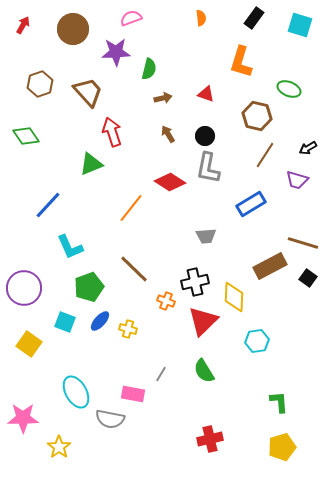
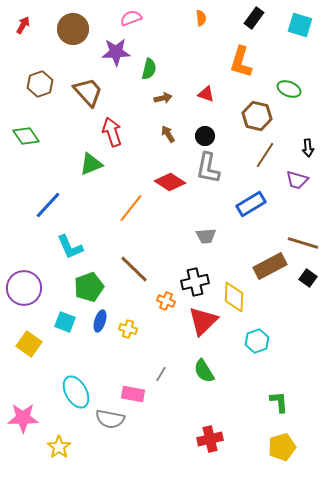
black arrow at (308, 148): rotated 66 degrees counterclockwise
blue ellipse at (100, 321): rotated 25 degrees counterclockwise
cyan hexagon at (257, 341): rotated 10 degrees counterclockwise
